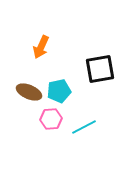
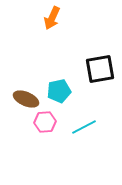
orange arrow: moved 11 px right, 29 px up
brown ellipse: moved 3 px left, 7 px down
pink hexagon: moved 6 px left, 3 px down
